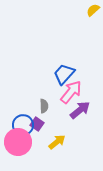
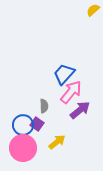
pink circle: moved 5 px right, 6 px down
